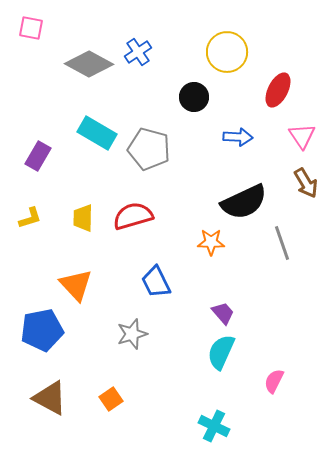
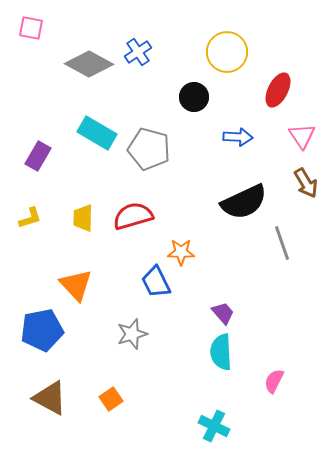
orange star: moved 30 px left, 10 px down
cyan semicircle: rotated 27 degrees counterclockwise
